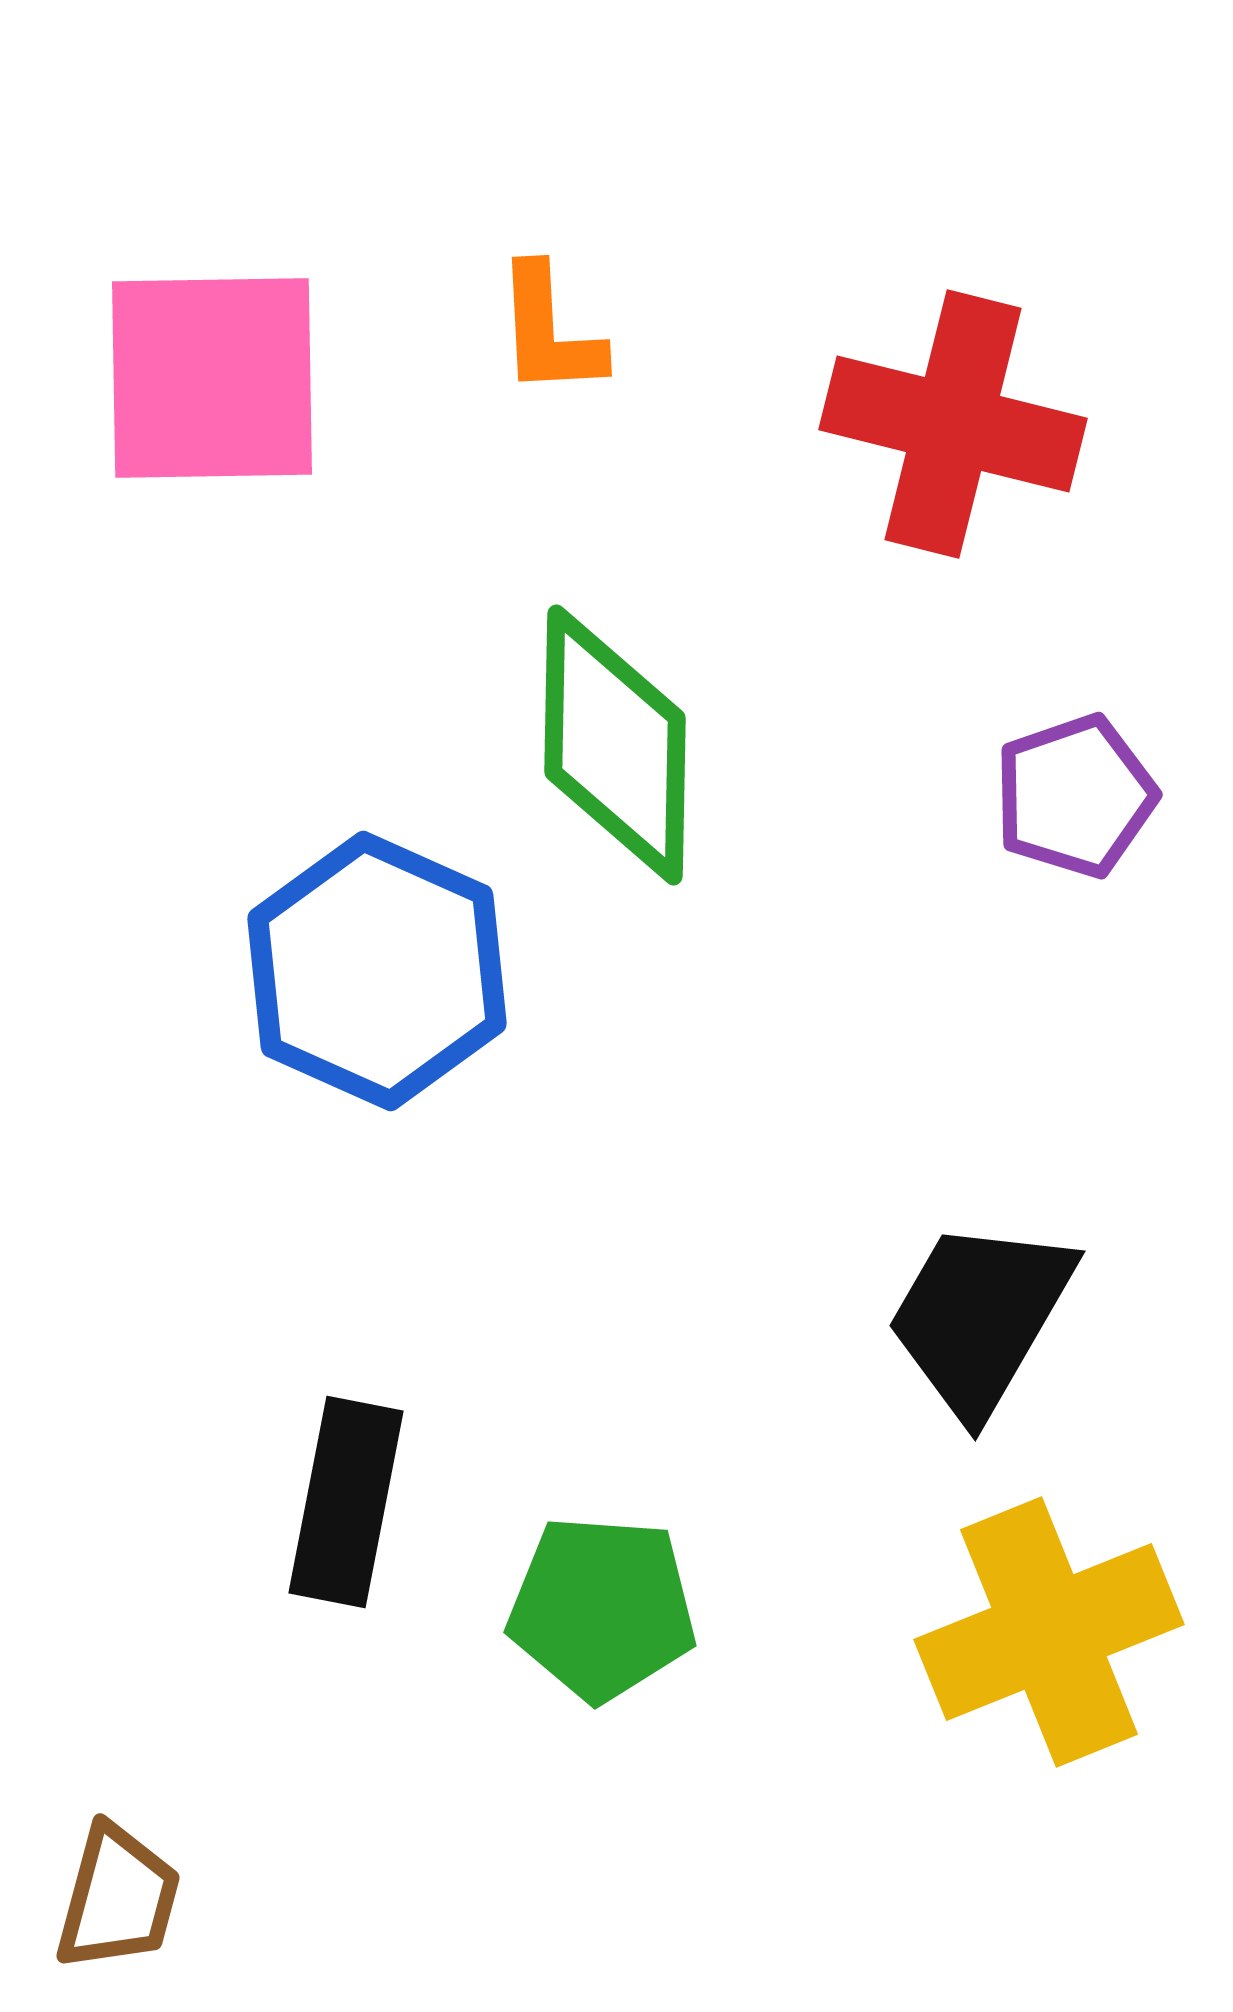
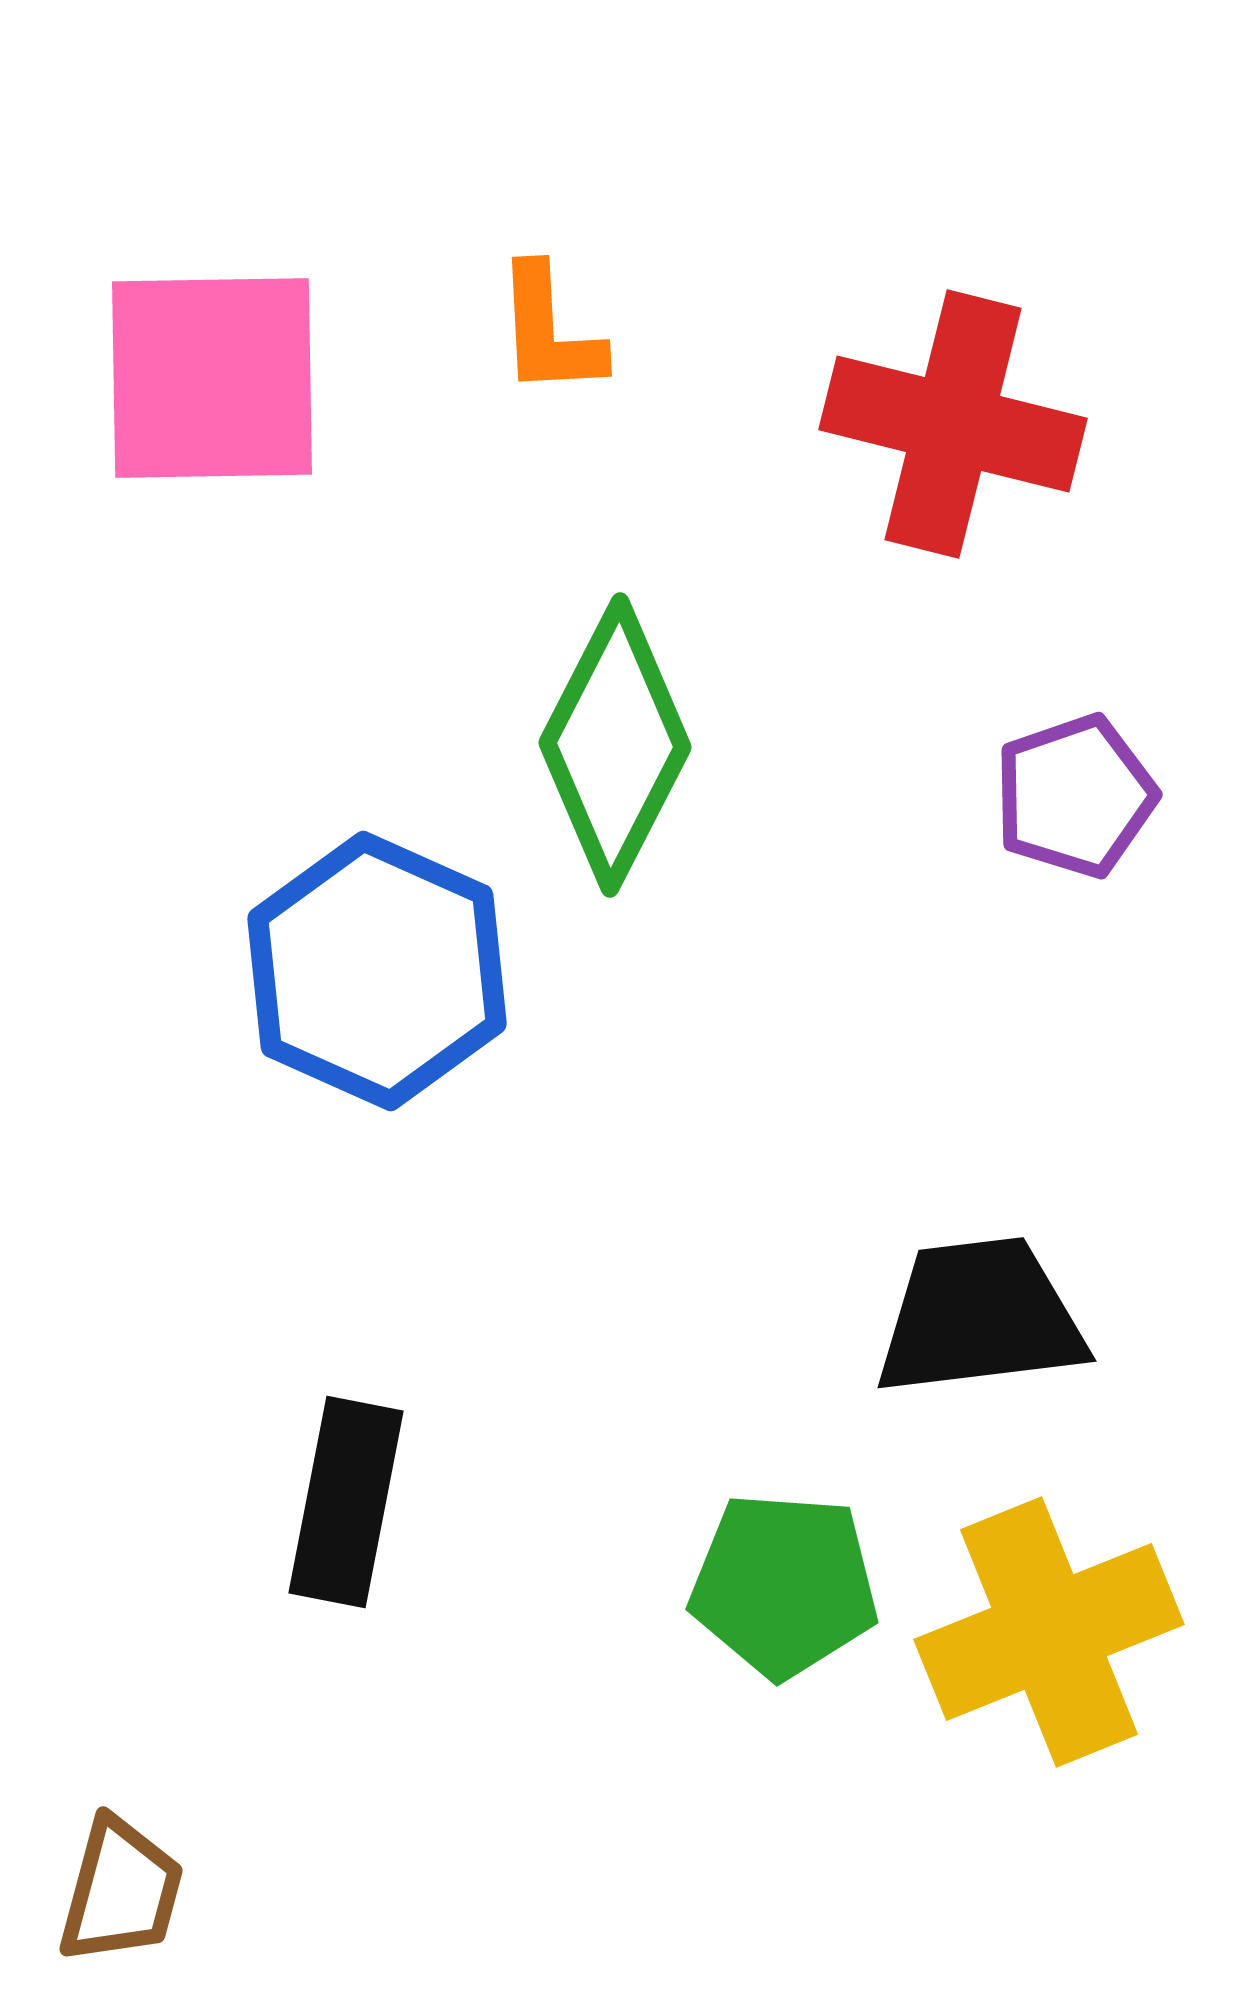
green diamond: rotated 26 degrees clockwise
black trapezoid: rotated 53 degrees clockwise
green pentagon: moved 182 px right, 23 px up
brown trapezoid: moved 3 px right, 7 px up
